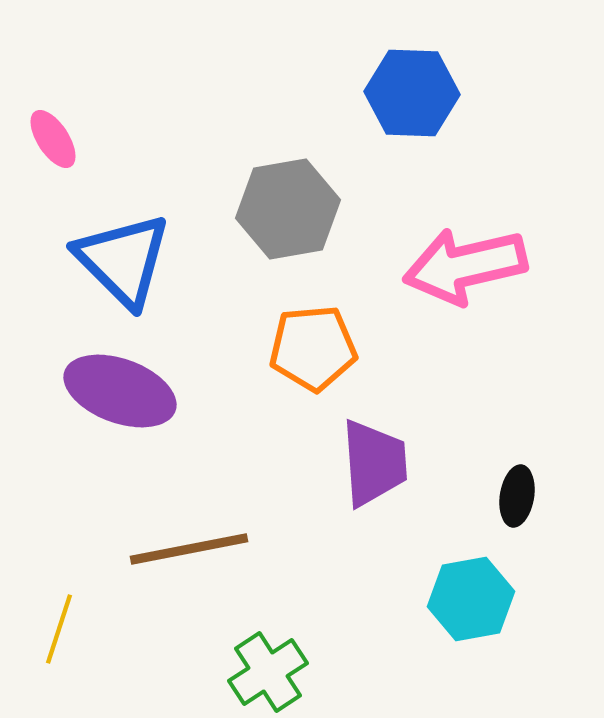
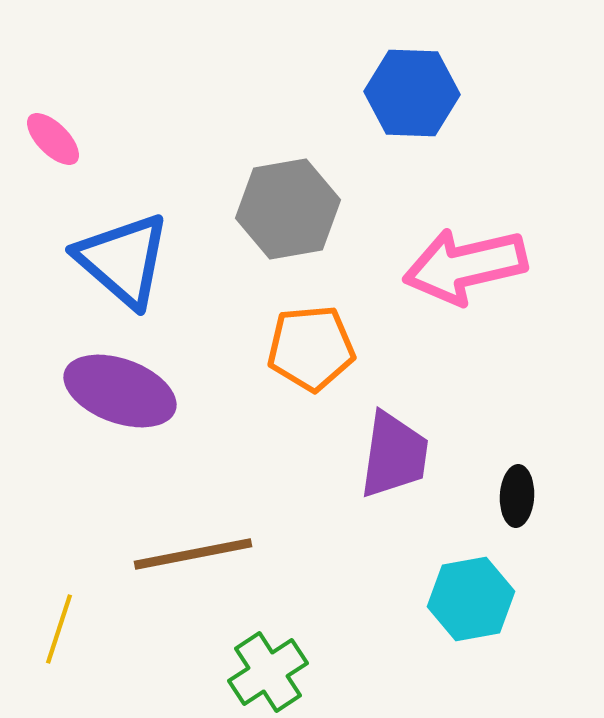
pink ellipse: rotated 12 degrees counterclockwise
blue triangle: rotated 4 degrees counterclockwise
orange pentagon: moved 2 px left
purple trapezoid: moved 20 px right, 8 px up; rotated 12 degrees clockwise
black ellipse: rotated 6 degrees counterclockwise
brown line: moved 4 px right, 5 px down
